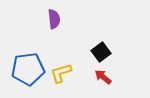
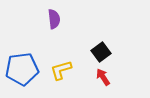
blue pentagon: moved 6 px left
yellow L-shape: moved 3 px up
red arrow: rotated 18 degrees clockwise
